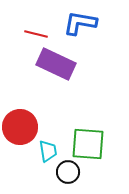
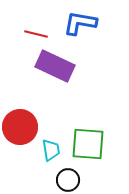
purple rectangle: moved 1 px left, 2 px down
cyan trapezoid: moved 3 px right, 1 px up
black circle: moved 8 px down
